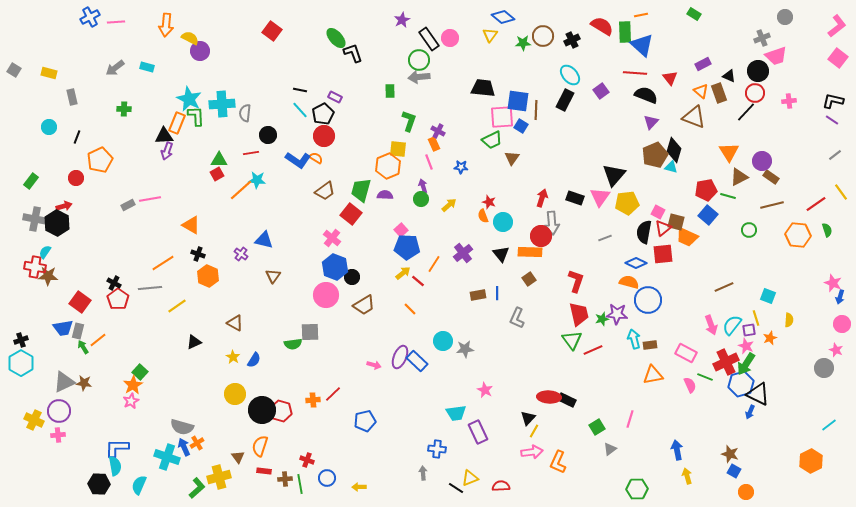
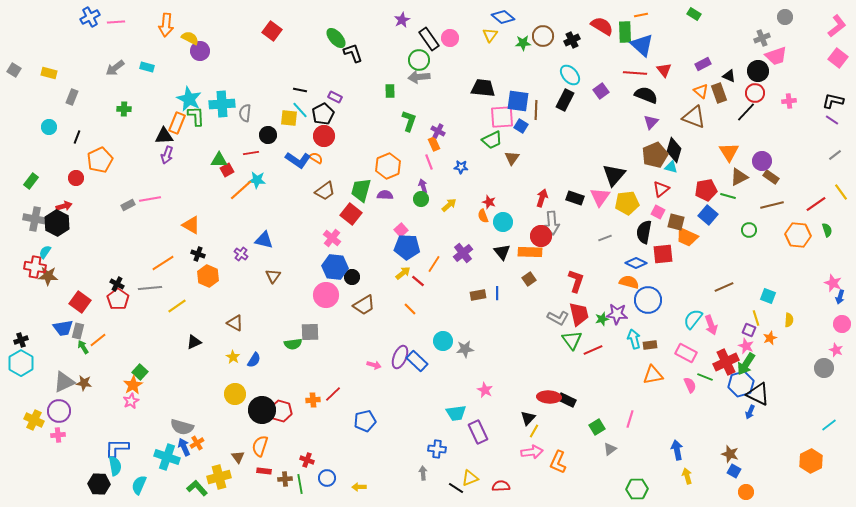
red triangle at (670, 78): moved 6 px left, 8 px up
gray rectangle at (72, 97): rotated 35 degrees clockwise
yellow square at (398, 149): moved 109 px left, 31 px up
purple arrow at (167, 151): moved 4 px down
red square at (217, 174): moved 10 px right, 4 px up
red triangle at (663, 228): moved 2 px left, 39 px up
black triangle at (501, 254): moved 1 px right, 2 px up
blue hexagon at (335, 267): rotated 15 degrees counterclockwise
black cross at (114, 283): moved 3 px right, 1 px down
gray L-shape at (517, 318): moved 41 px right; rotated 85 degrees counterclockwise
cyan semicircle at (732, 325): moved 39 px left, 6 px up
purple square at (749, 330): rotated 32 degrees clockwise
green L-shape at (197, 488): rotated 90 degrees counterclockwise
